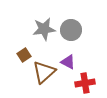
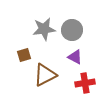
gray circle: moved 1 px right
brown square: rotated 16 degrees clockwise
purple triangle: moved 7 px right, 5 px up
brown triangle: moved 1 px right, 3 px down; rotated 15 degrees clockwise
